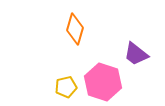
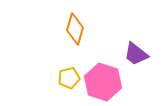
yellow pentagon: moved 3 px right, 9 px up
